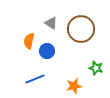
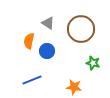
gray triangle: moved 3 px left
green star: moved 3 px left, 5 px up
blue line: moved 3 px left, 1 px down
orange star: moved 1 px down; rotated 21 degrees clockwise
